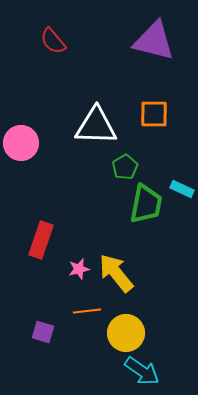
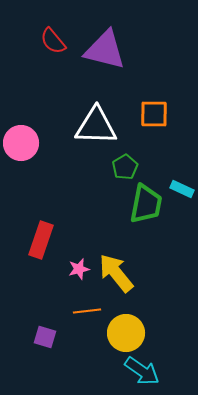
purple triangle: moved 49 px left, 9 px down
purple square: moved 2 px right, 5 px down
